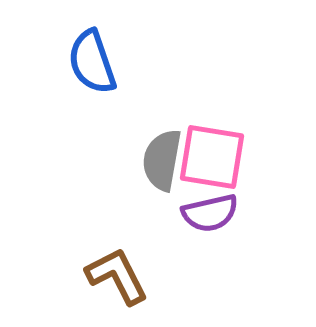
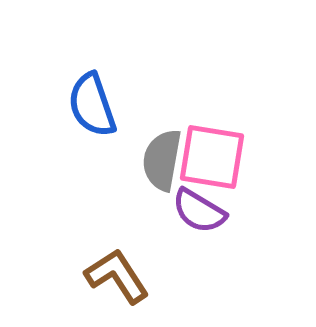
blue semicircle: moved 43 px down
purple semicircle: moved 11 px left, 2 px up; rotated 44 degrees clockwise
brown L-shape: rotated 6 degrees counterclockwise
